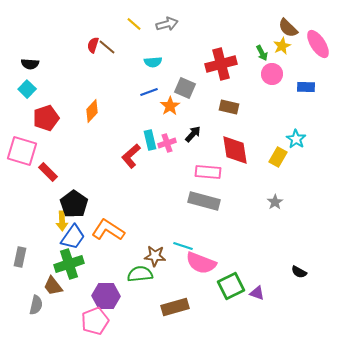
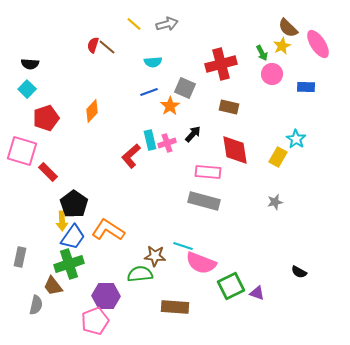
gray star at (275, 202): rotated 21 degrees clockwise
brown rectangle at (175, 307): rotated 20 degrees clockwise
